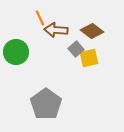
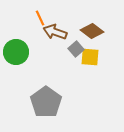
brown arrow: moved 1 px left, 2 px down; rotated 15 degrees clockwise
yellow square: moved 1 px right, 1 px up; rotated 18 degrees clockwise
gray pentagon: moved 2 px up
